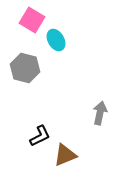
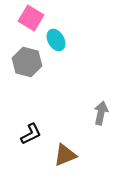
pink square: moved 1 px left, 2 px up
gray hexagon: moved 2 px right, 6 px up
gray arrow: moved 1 px right
black L-shape: moved 9 px left, 2 px up
